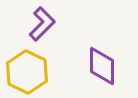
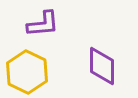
purple L-shape: moved 1 px right; rotated 40 degrees clockwise
